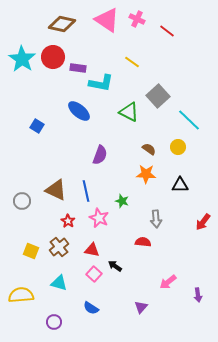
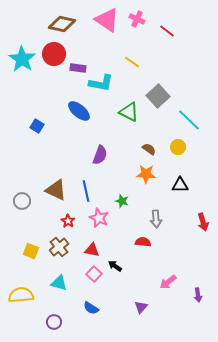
red circle: moved 1 px right, 3 px up
red arrow: rotated 54 degrees counterclockwise
